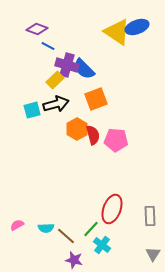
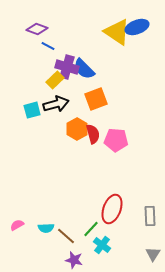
purple cross: moved 2 px down
red semicircle: moved 1 px up
